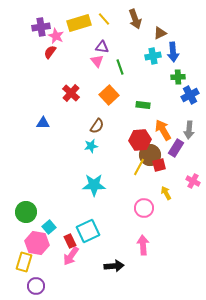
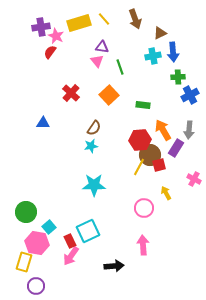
brown semicircle at (97, 126): moved 3 px left, 2 px down
pink cross at (193, 181): moved 1 px right, 2 px up
